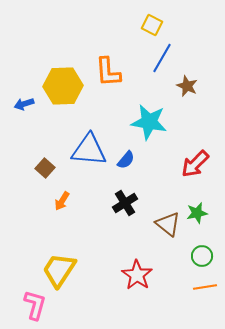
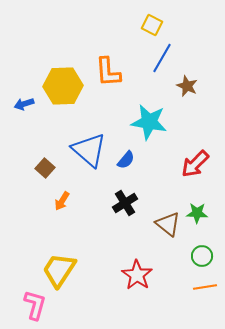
blue triangle: rotated 36 degrees clockwise
green star: rotated 15 degrees clockwise
